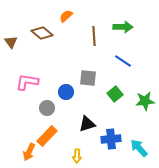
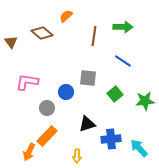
brown line: rotated 12 degrees clockwise
